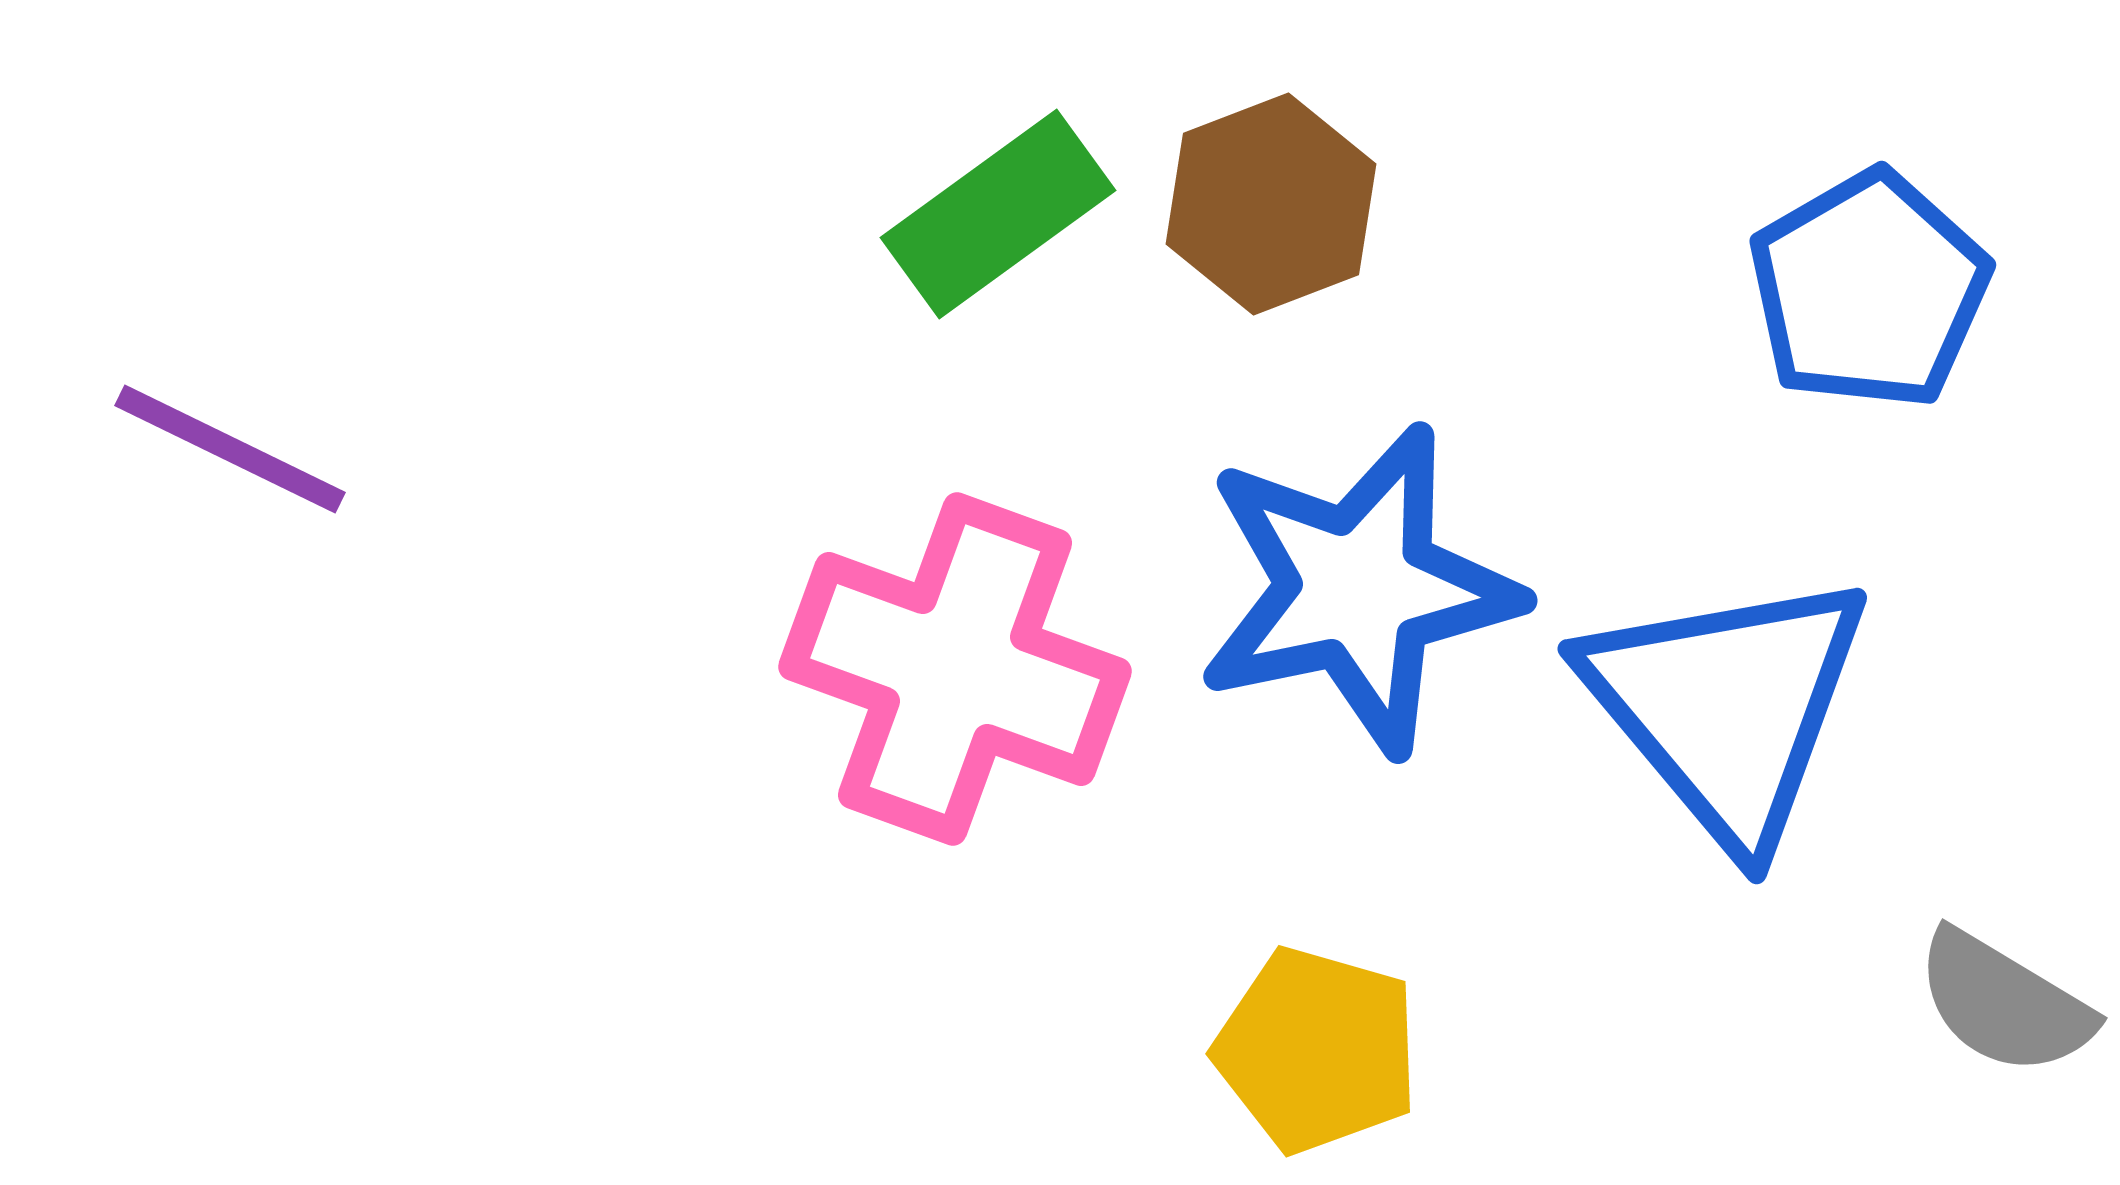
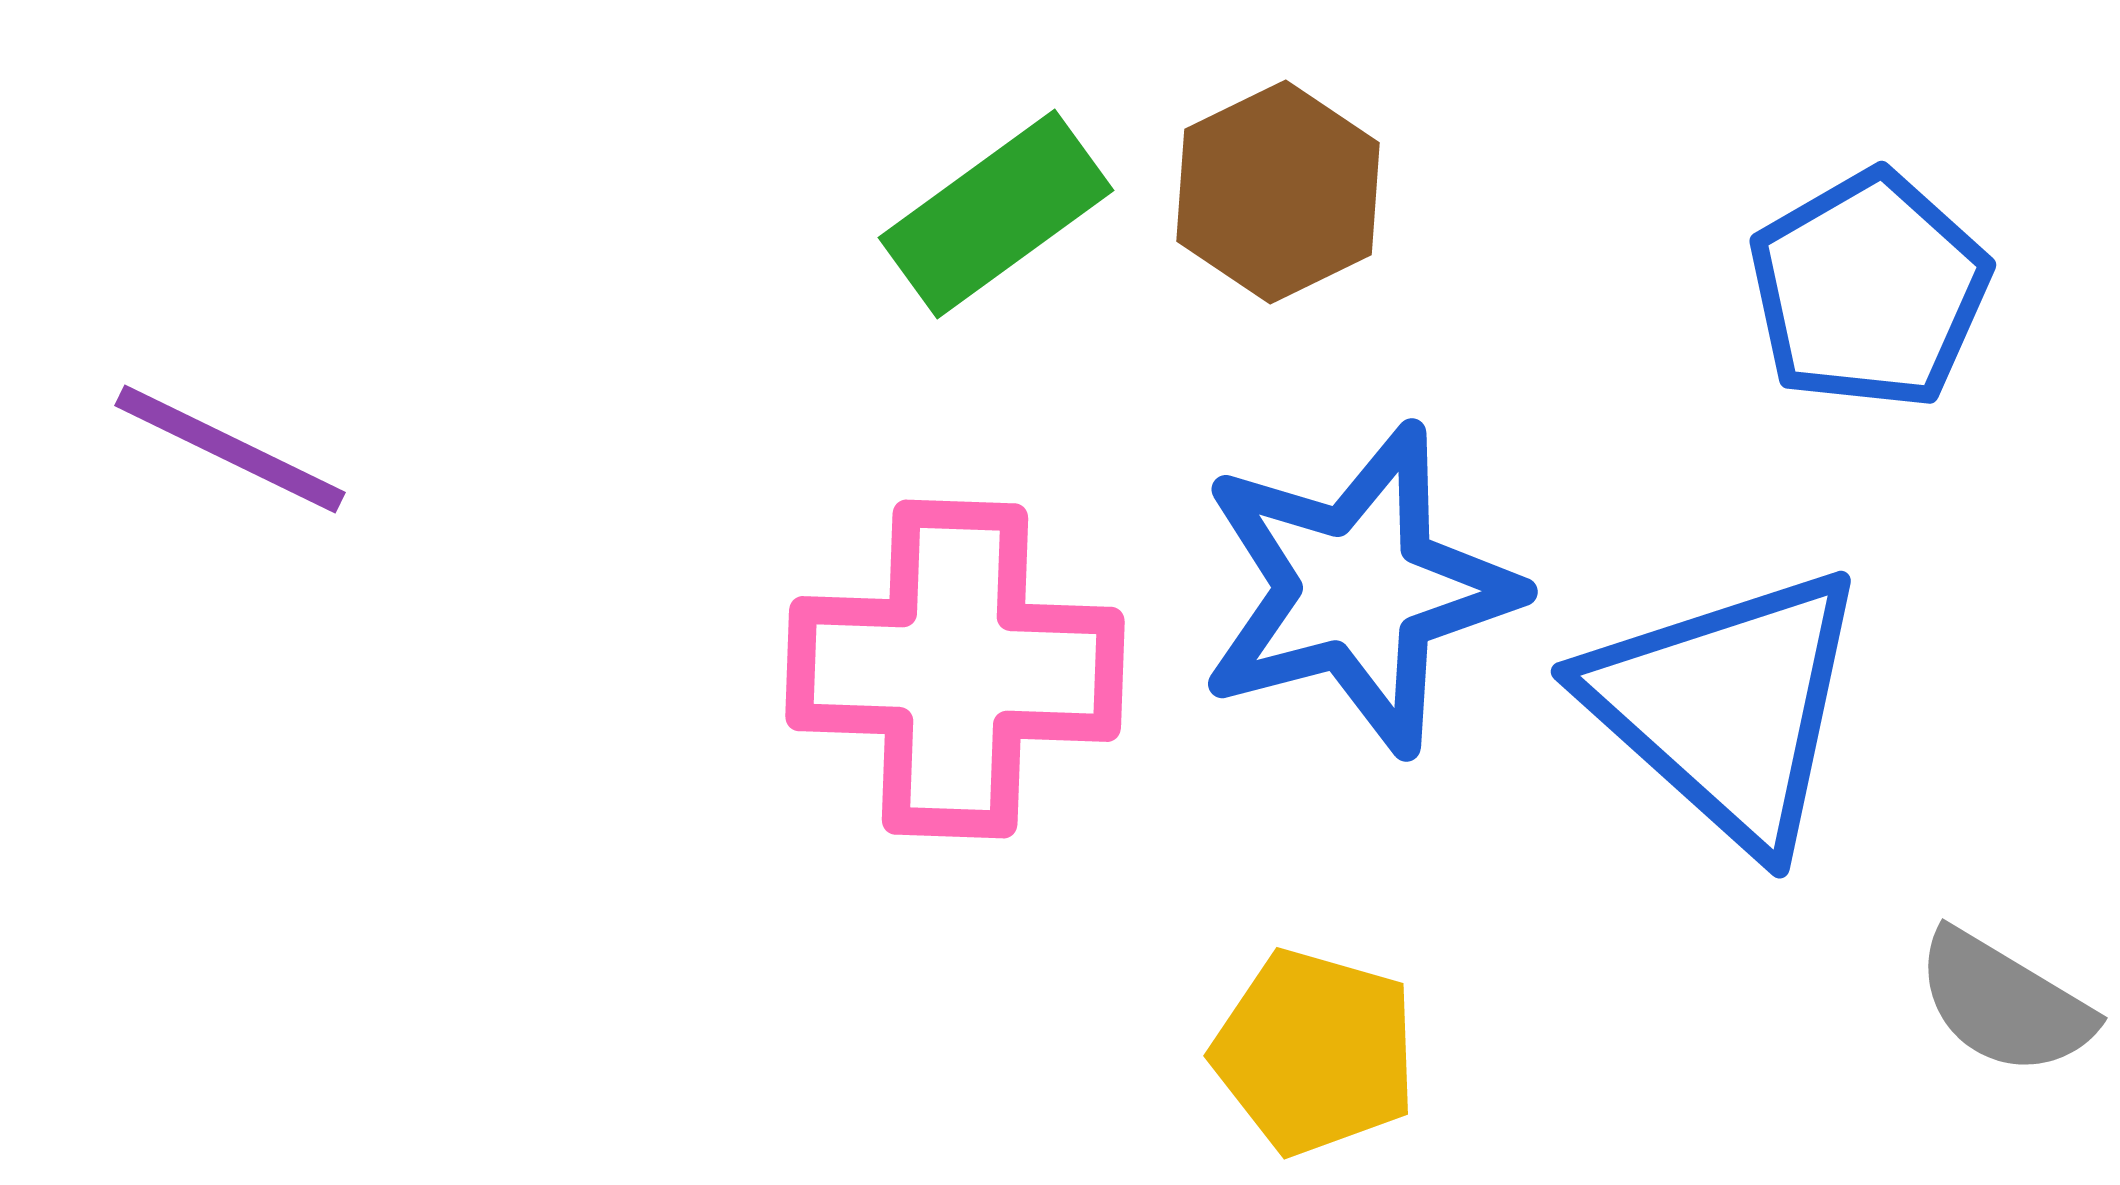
brown hexagon: moved 7 px right, 12 px up; rotated 5 degrees counterclockwise
green rectangle: moved 2 px left
blue star: rotated 3 degrees counterclockwise
pink cross: rotated 18 degrees counterclockwise
blue triangle: rotated 8 degrees counterclockwise
yellow pentagon: moved 2 px left, 2 px down
